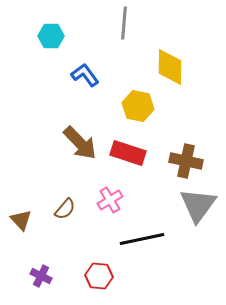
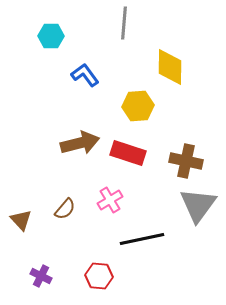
yellow hexagon: rotated 16 degrees counterclockwise
brown arrow: rotated 60 degrees counterclockwise
